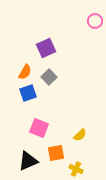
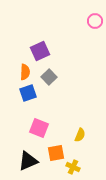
purple square: moved 6 px left, 3 px down
orange semicircle: rotated 28 degrees counterclockwise
yellow semicircle: rotated 24 degrees counterclockwise
yellow cross: moved 3 px left, 2 px up
